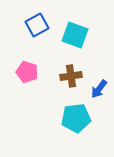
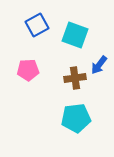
pink pentagon: moved 1 px right, 2 px up; rotated 20 degrees counterclockwise
brown cross: moved 4 px right, 2 px down
blue arrow: moved 24 px up
